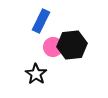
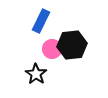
pink circle: moved 1 px left, 2 px down
